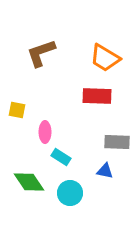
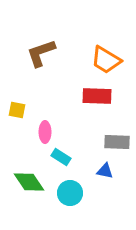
orange trapezoid: moved 1 px right, 2 px down
